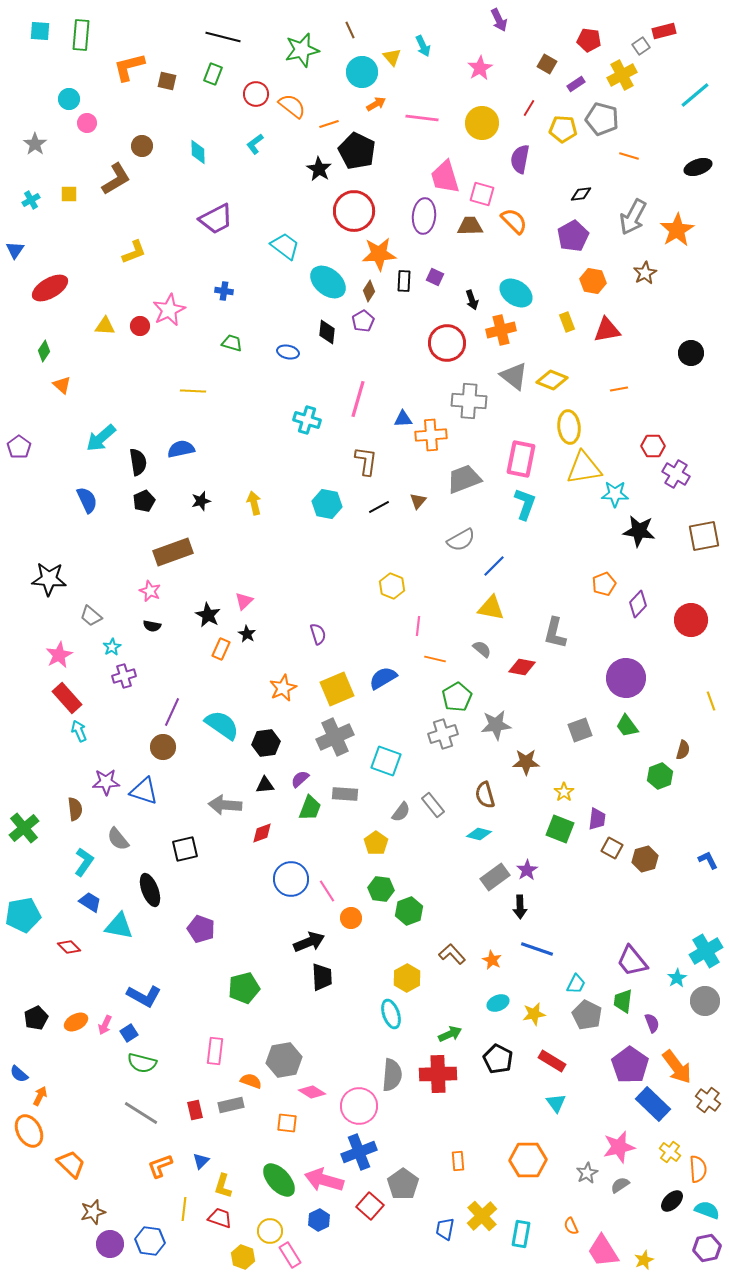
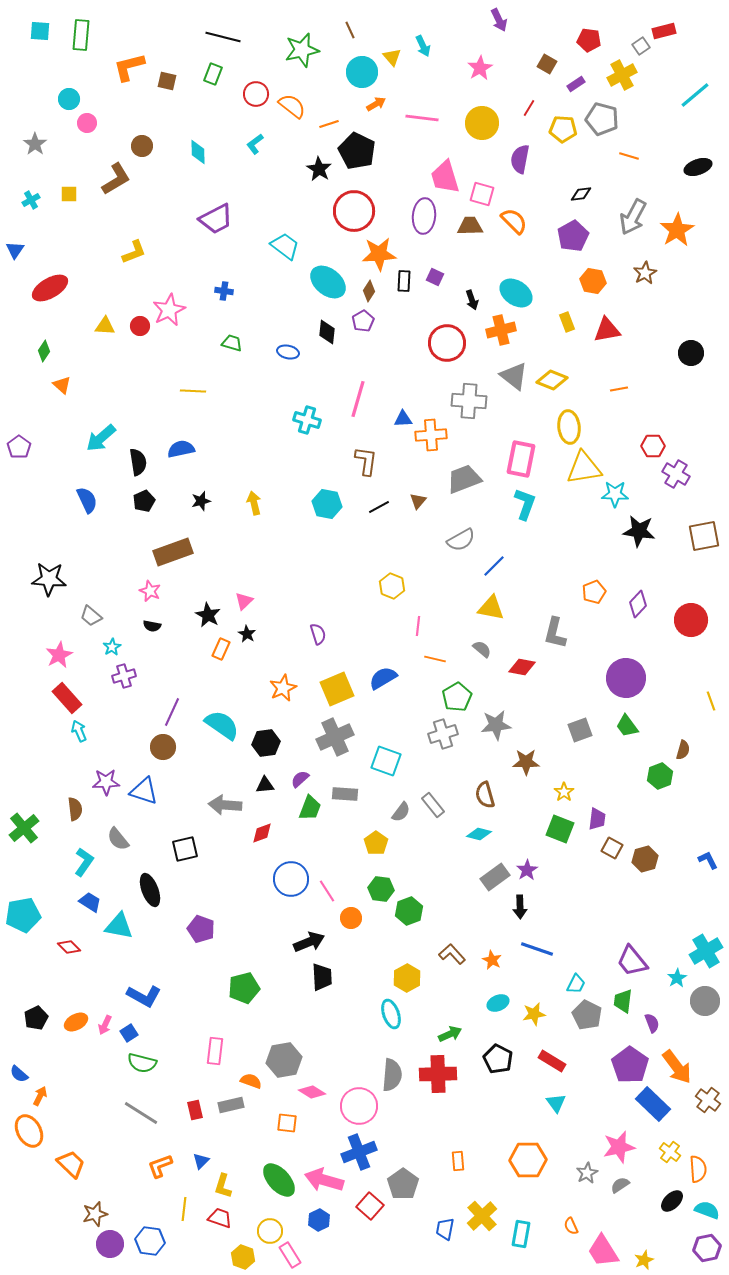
orange pentagon at (604, 584): moved 10 px left, 8 px down
brown star at (93, 1212): moved 2 px right, 2 px down
